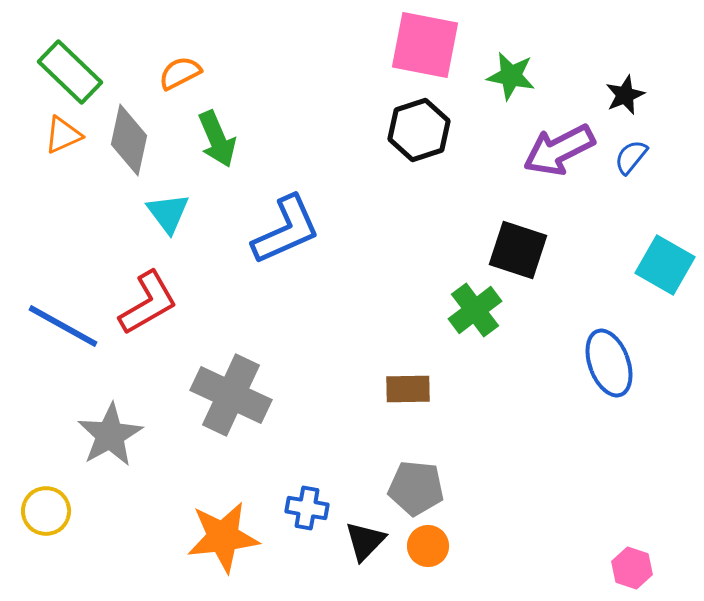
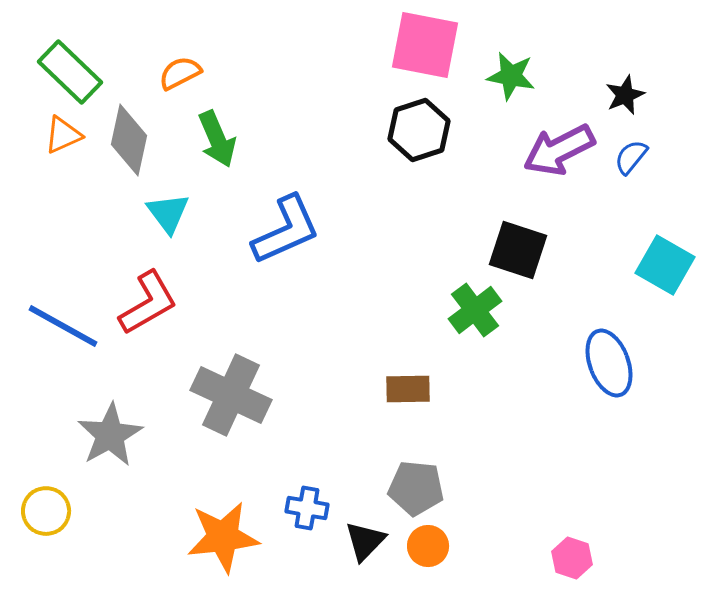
pink hexagon: moved 60 px left, 10 px up
